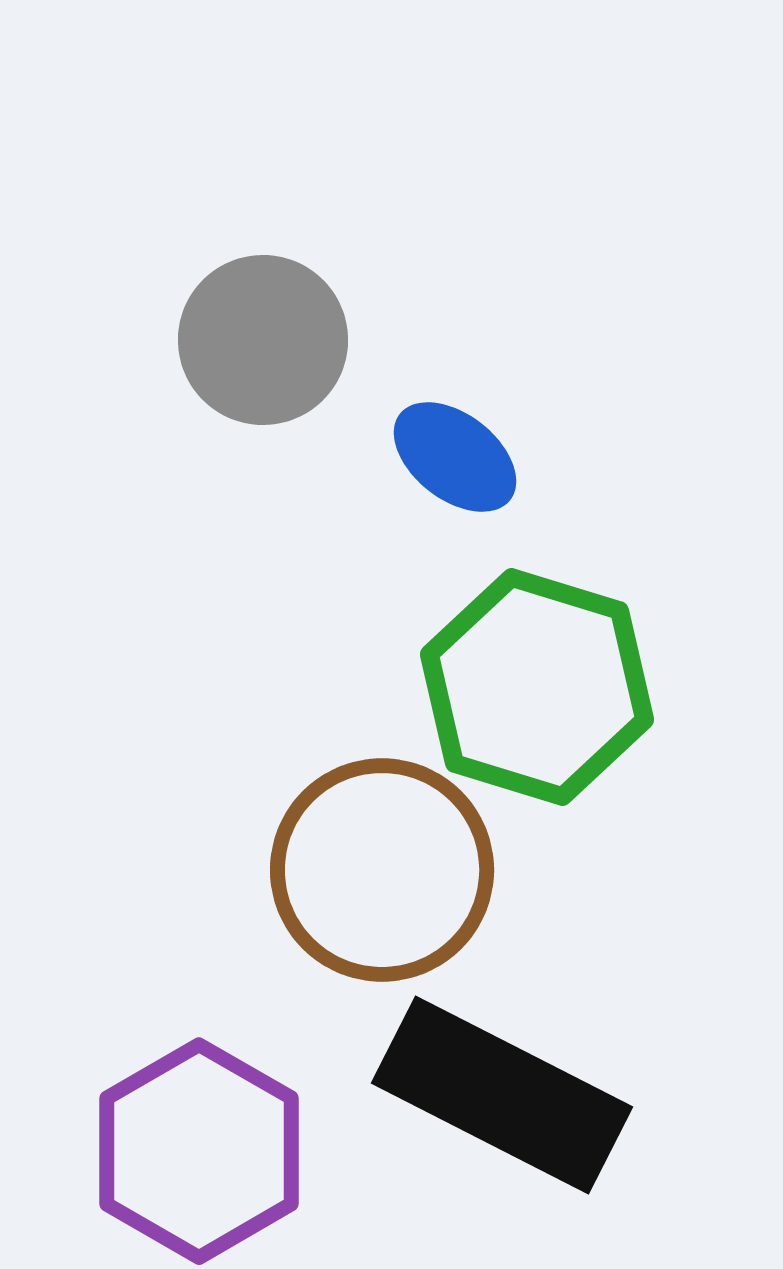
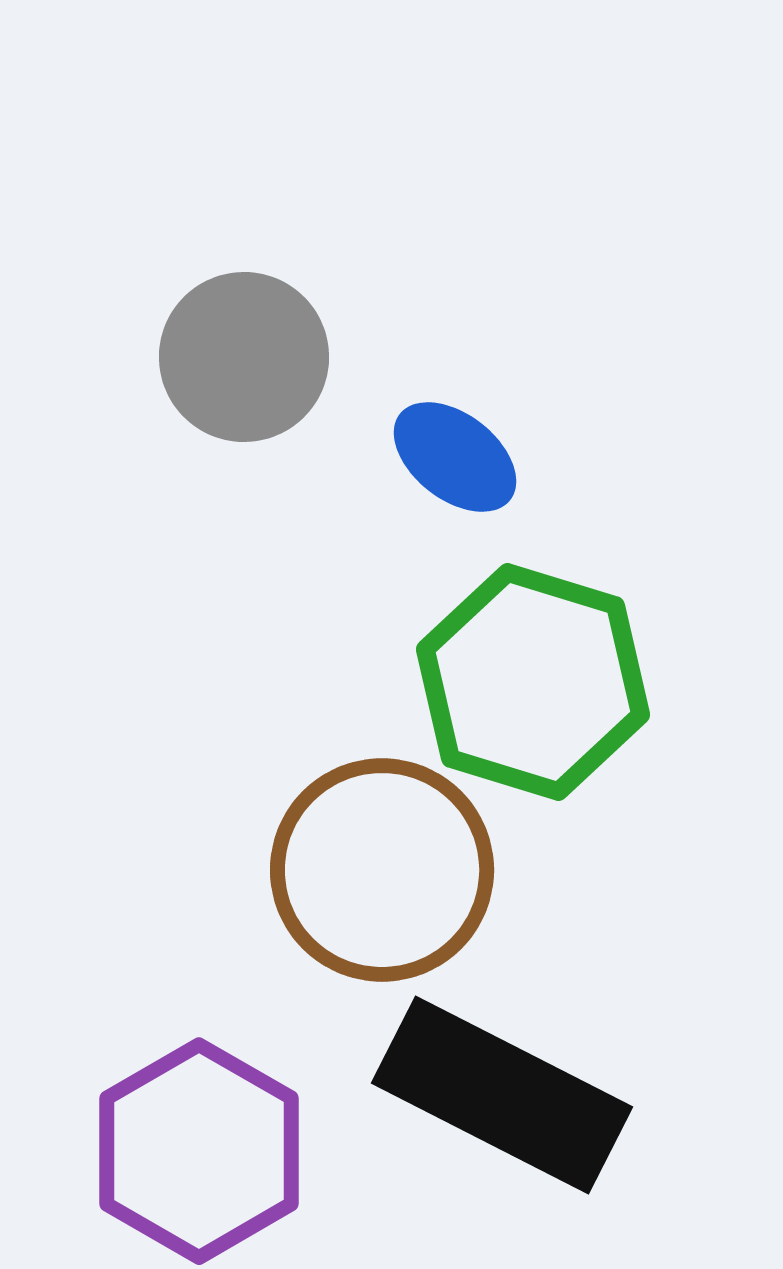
gray circle: moved 19 px left, 17 px down
green hexagon: moved 4 px left, 5 px up
